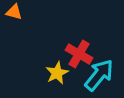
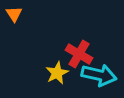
orange triangle: moved 2 px down; rotated 42 degrees clockwise
cyan arrow: rotated 64 degrees clockwise
